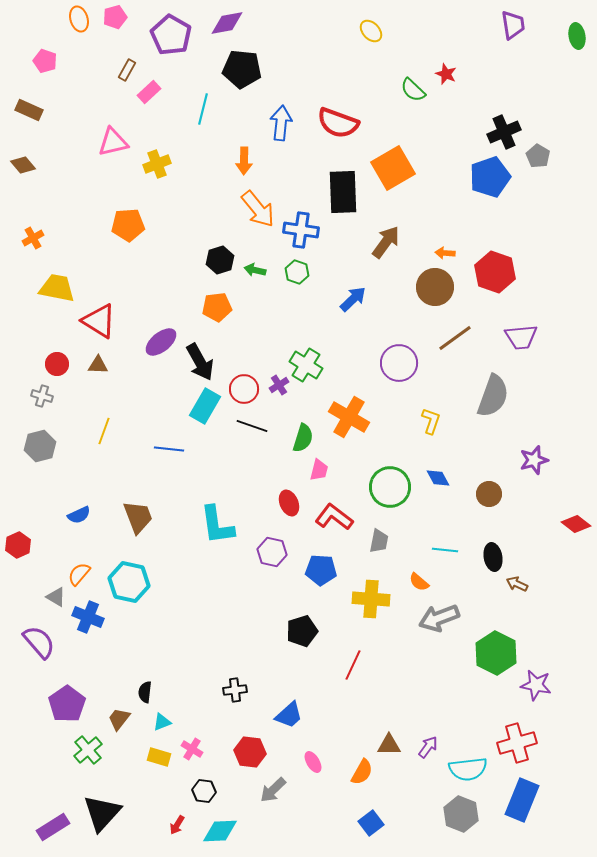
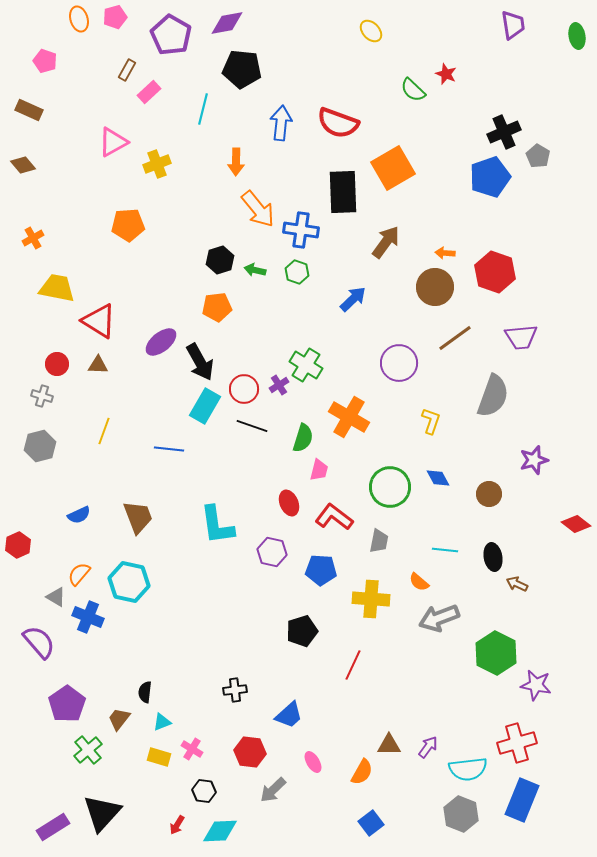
pink triangle at (113, 142): rotated 16 degrees counterclockwise
orange arrow at (244, 161): moved 8 px left, 1 px down
